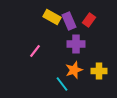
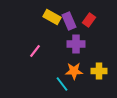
orange star: moved 1 px down; rotated 18 degrees clockwise
